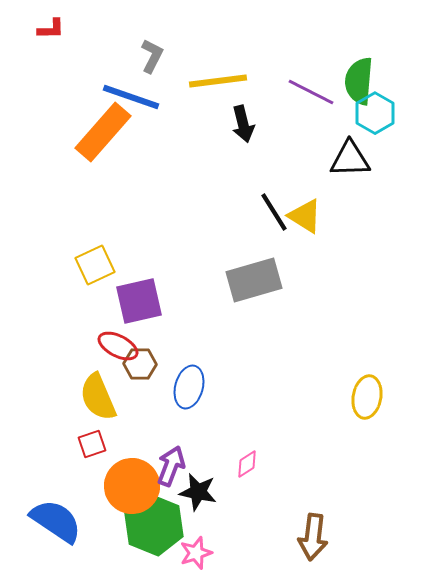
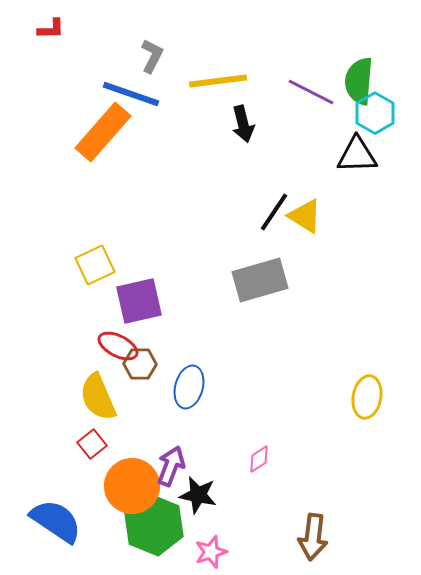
blue line: moved 3 px up
black triangle: moved 7 px right, 4 px up
black line: rotated 66 degrees clockwise
gray rectangle: moved 6 px right
red square: rotated 20 degrees counterclockwise
pink diamond: moved 12 px right, 5 px up
black star: moved 3 px down
pink star: moved 15 px right, 1 px up
